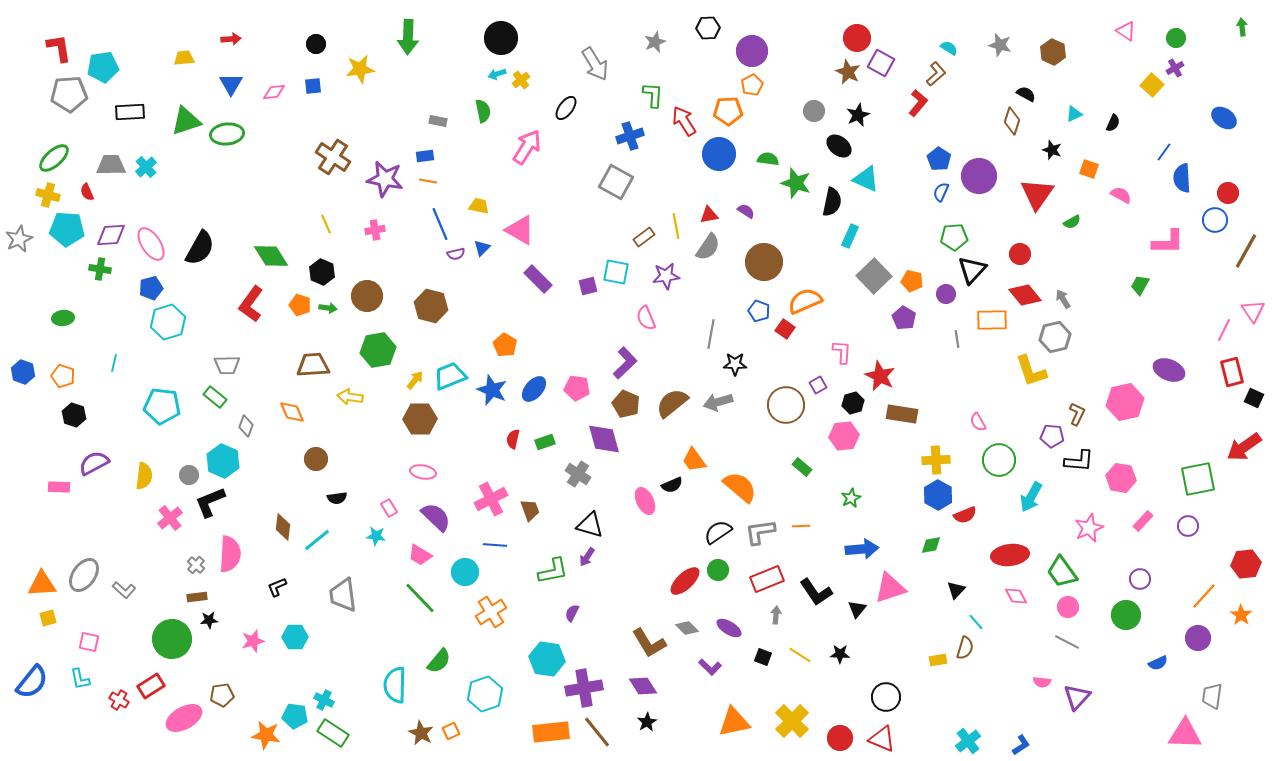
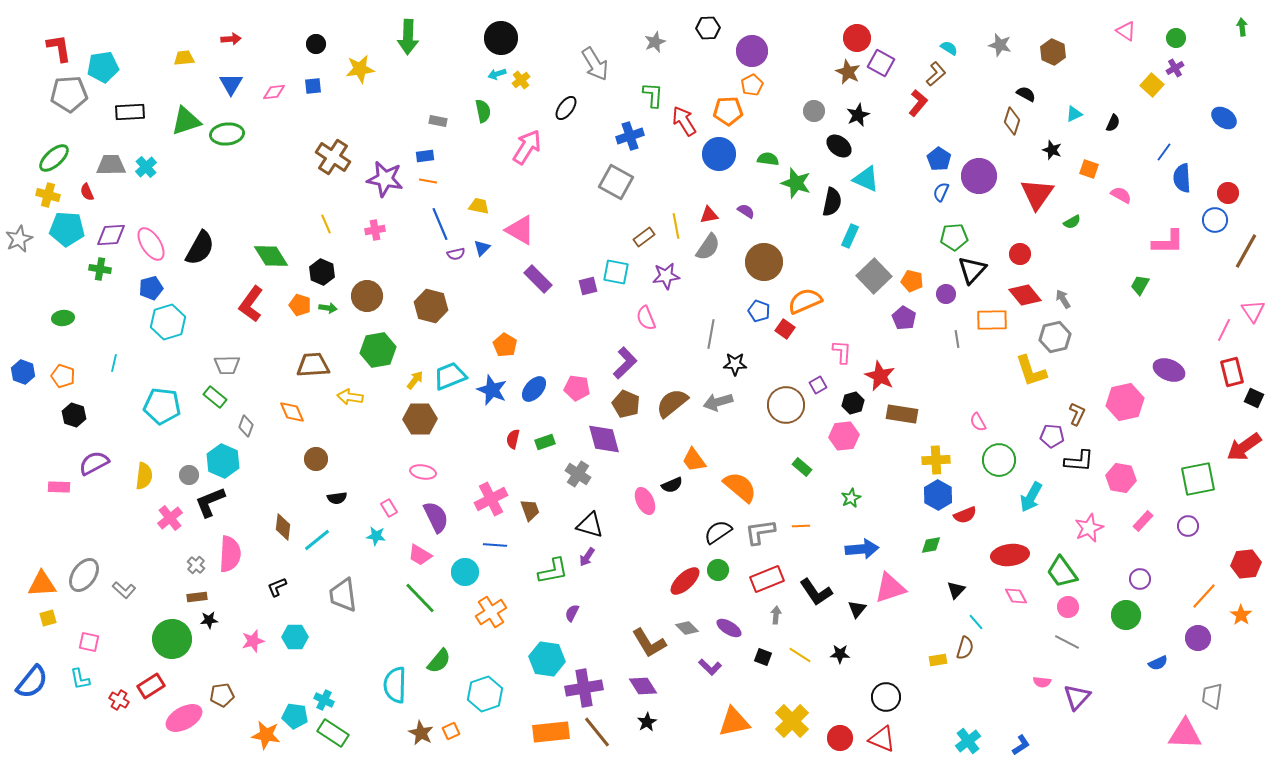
purple semicircle at (436, 517): rotated 20 degrees clockwise
